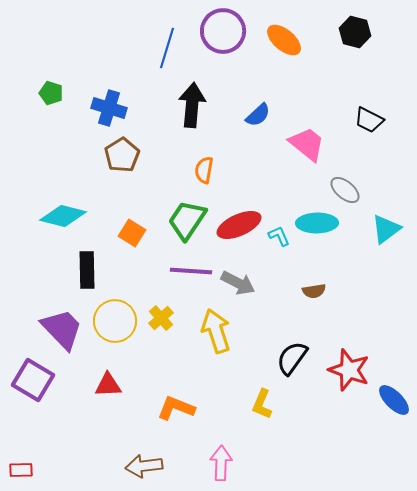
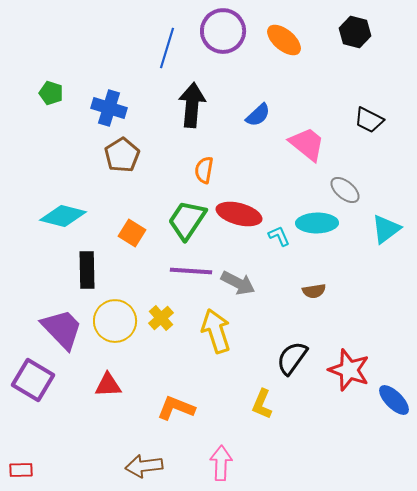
red ellipse: moved 11 px up; rotated 39 degrees clockwise
